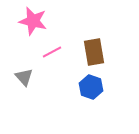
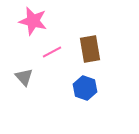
brown rectangle: moved 4 px left, 3 px up
blue hexagon: moved 6 px left, 1 px down
